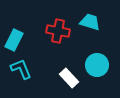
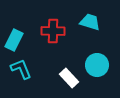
red cross: moved 5 px left; rotated 10 degrees counterclockwise
